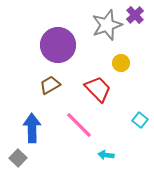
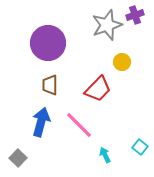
purple cross: rotated 24 degrees clockwise
purple circle: moved 10 px left, 2 px up
yellow circle: moved 1 px right, 1 px up
brown trapezoid: rotated 60 degrees counterclockwise
red trapezoid: rotated 88 degrees clockwise
cyan square: moved 27 px down
blue arrow: moved 9 px right, 6 px up; rotated 16 degrees clockwise
cyan arrow: moved 1 px left; rotated 56 degrees clockwise
